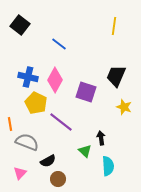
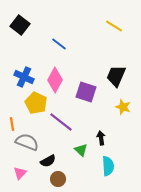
yellow line: rotated 66 degrees counterclockwise
blue cross: moved 4 px left; rotated 12 degrees clockwise
yellow star: moved 1 px left
orange line: moved 2 px right
green triangle: moved 4 px left, 1 px up
